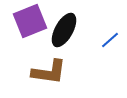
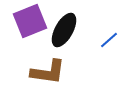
blue line: moved 1 px left
brown L-shape: moved 1 px left
